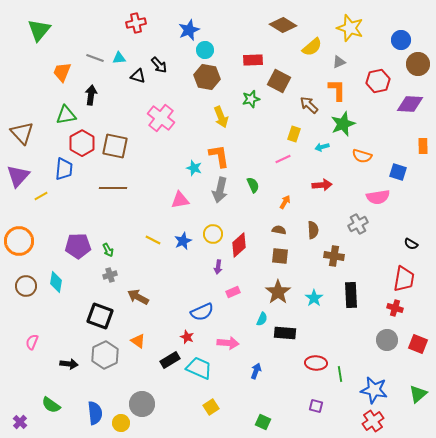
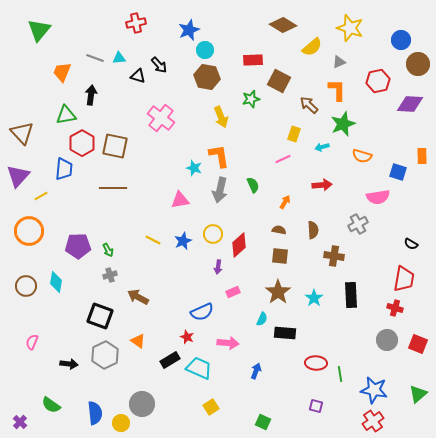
orange rectangle at (423, 146): moved 1 px left, 10 px down
orange circle at (19, 241): moved 10 px right, 10 px up
